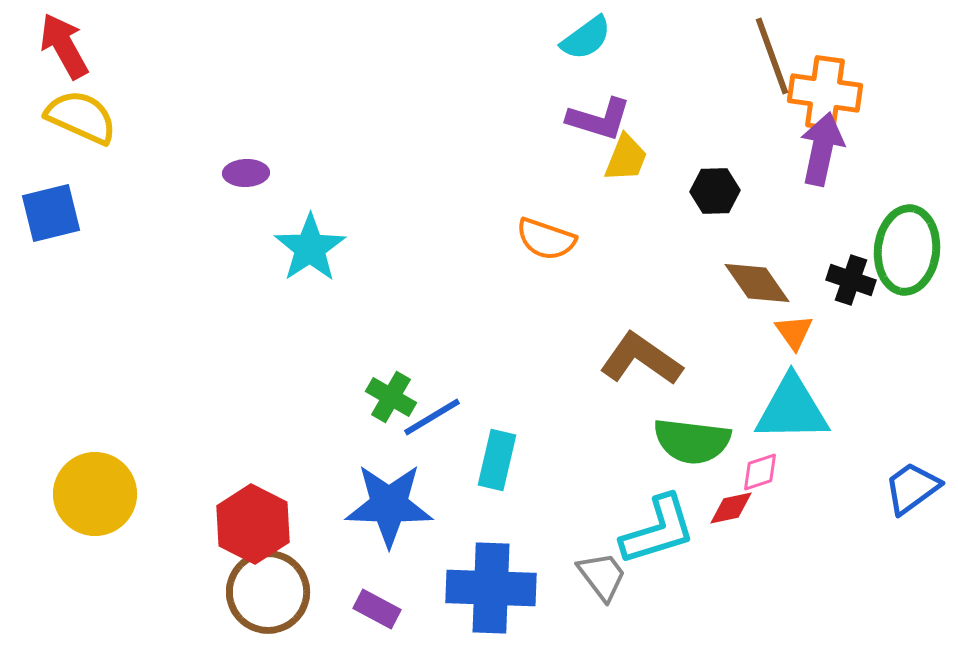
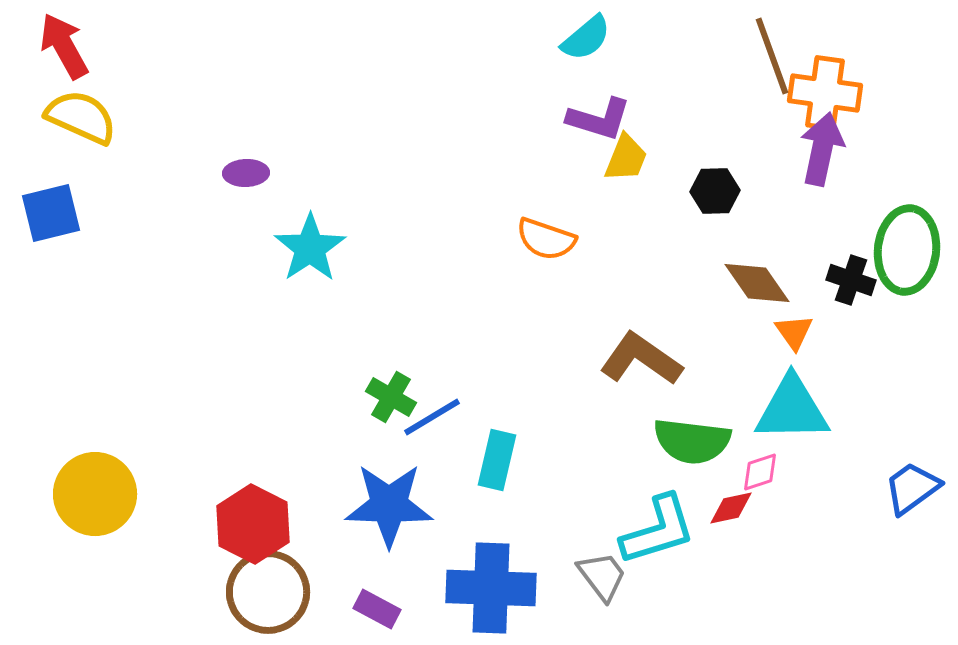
cyan semicircle: rotated 4 degrees counterclockwise
